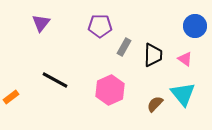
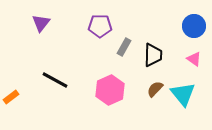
blue circle: moved 1 px left
pink triangle: moved 9 px right
brown semicircle: moved 15 px up
